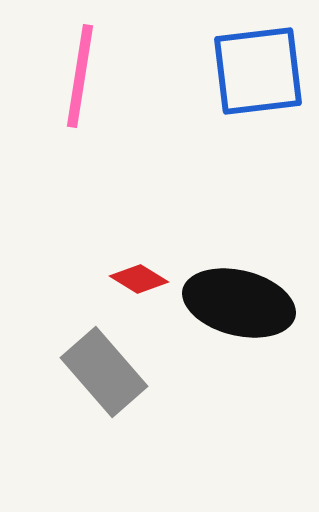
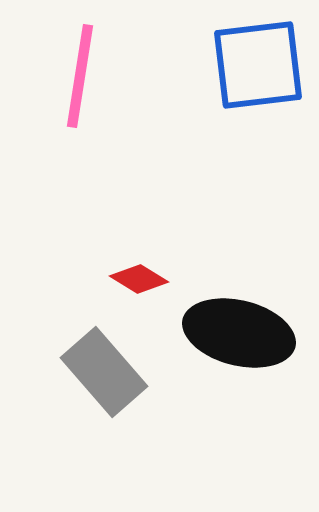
blue square: moved 6 px up
black ellipse: moved 30 px down
